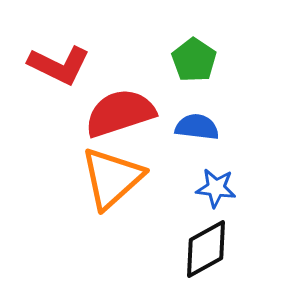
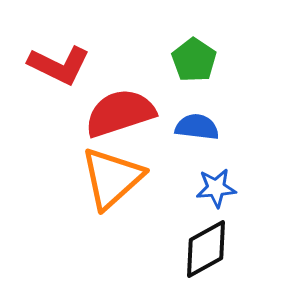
blue star: rotated 12 degrees counterclockwise
